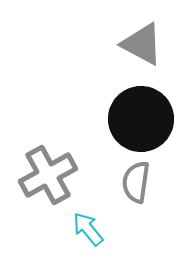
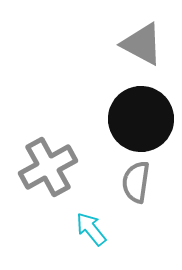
gray cross: moved 8 px up
cyan arrow: moved 3 px right
